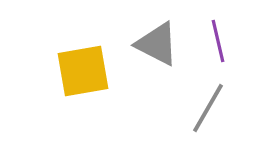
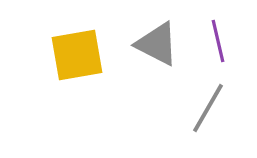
yellow square: moved 6 px left, 16 px up
